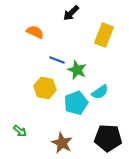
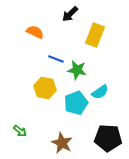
black arrow: moved 1 px left, 1 px down
yellow rectangle: moved 9 px left
blue line: moved 1 px left, 1 px up
green star: rotated 12 degrees counterclockwise
